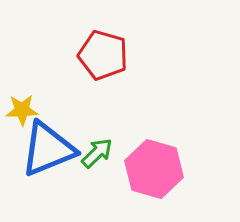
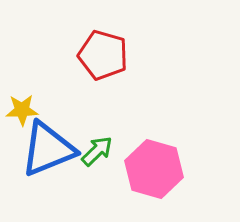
green arrow: moved 2 px up
